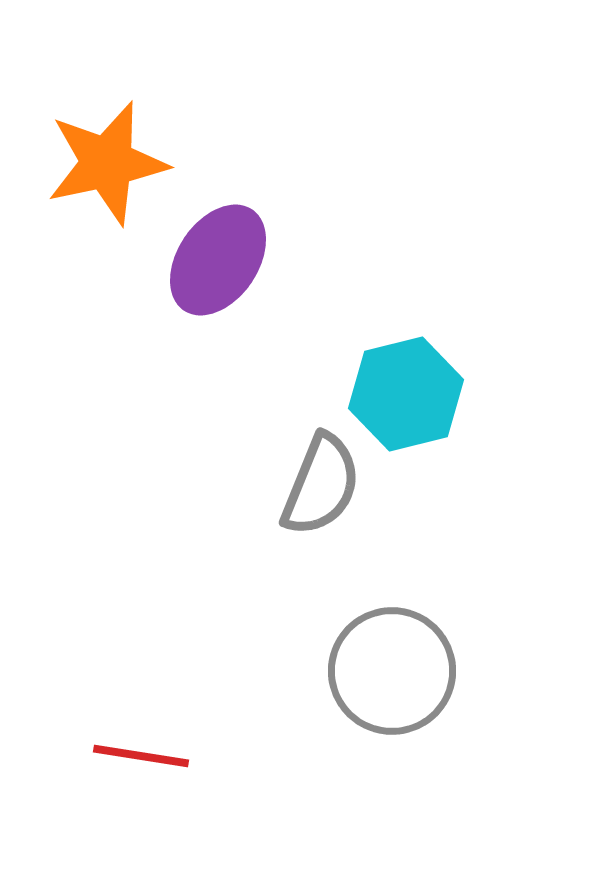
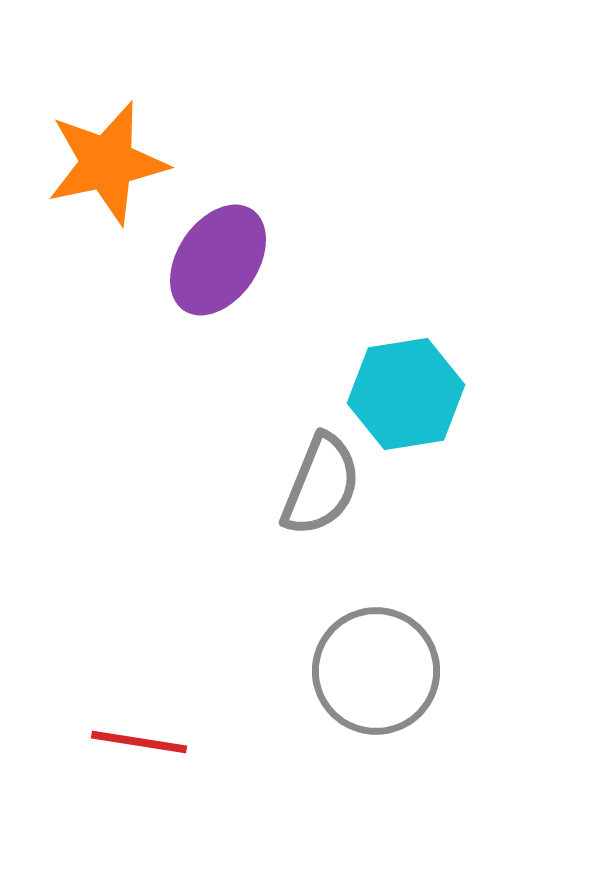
cyan hexagon: rotated 5 degrees clockwise
gray circle: moved 16 px left
red line: moved 2 px left, 14 px up
